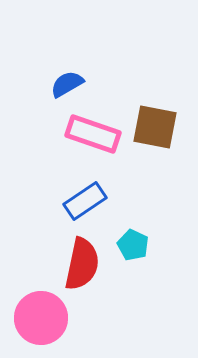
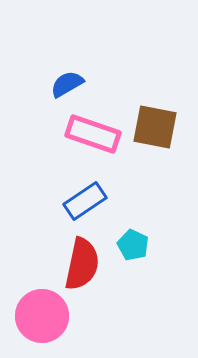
pink circle: moved 1 px right, 2 px up
